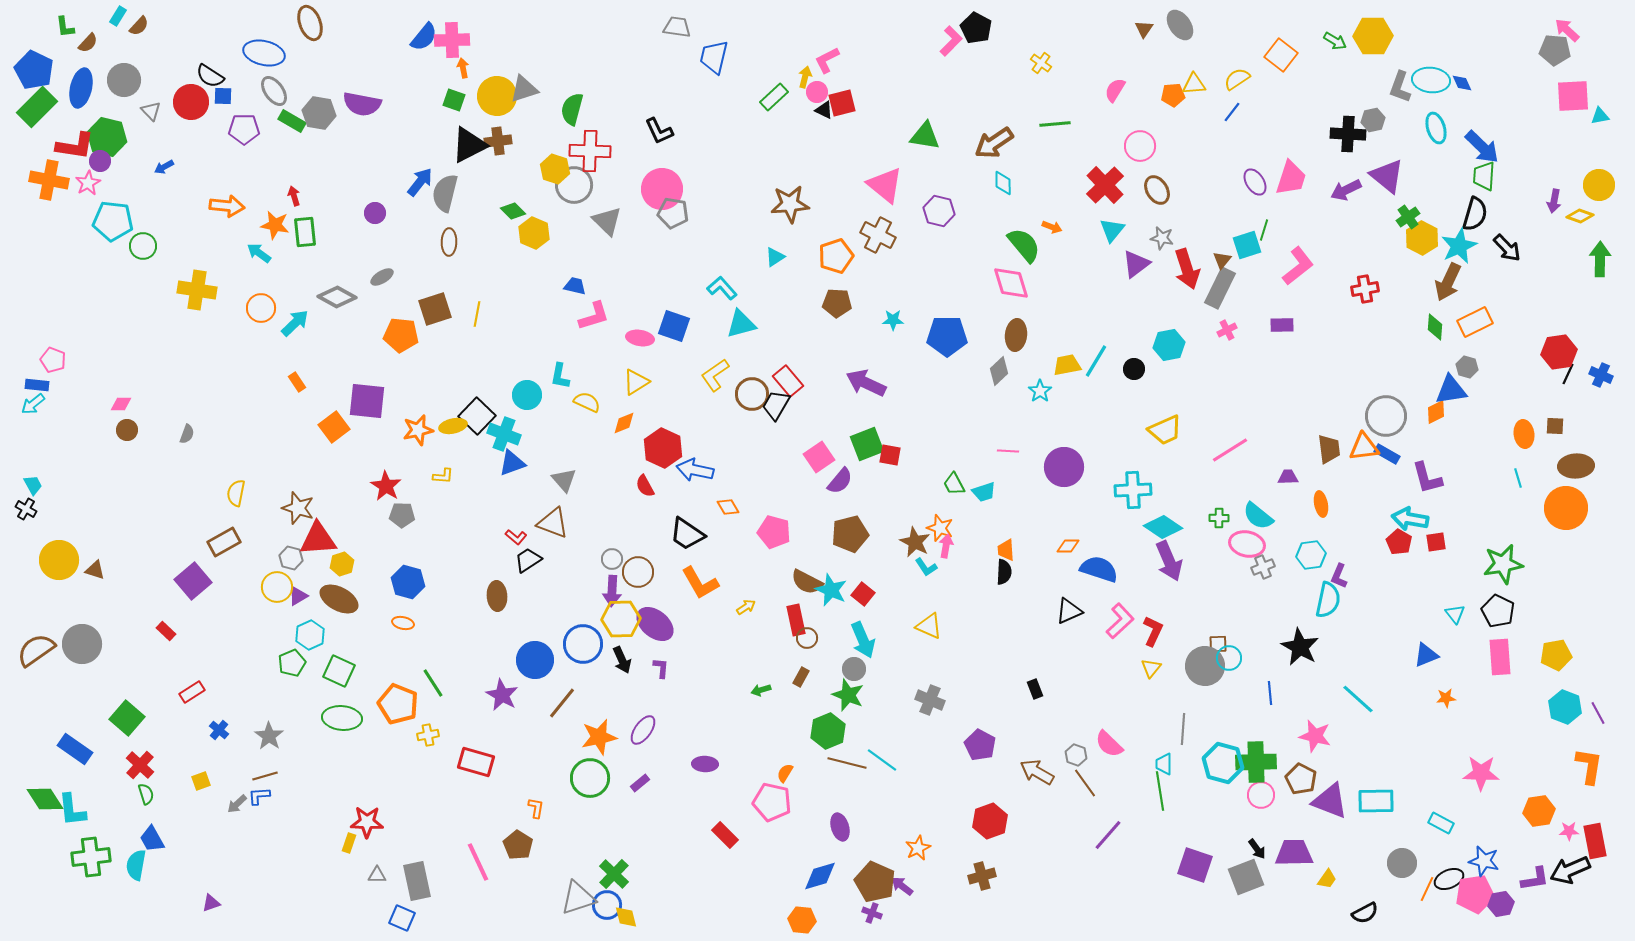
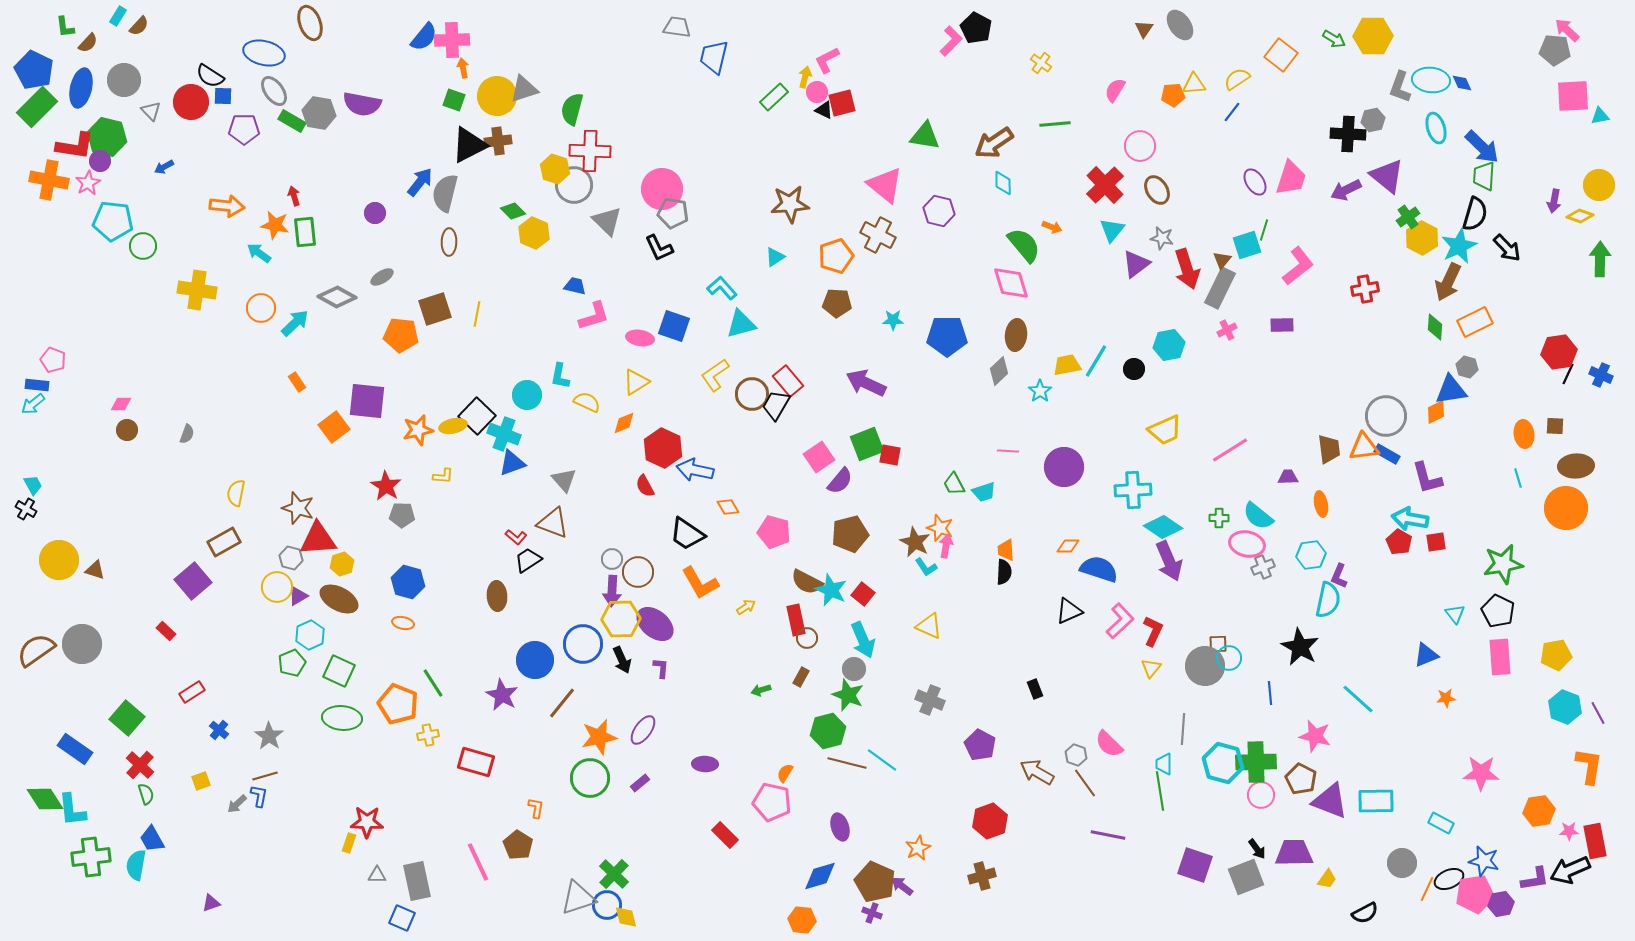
green arrow at (1335, 41): moved 1 px left, 2 px up
black L-shape at (659, 131): moved 117 px down
green hexagon at (828, 731): rotated 8 degrees clockwise
blue L-shape at (259, 796): rotated 105 degrees clockwise
purple line at (1108, 835): rotated 60 degrees clockwise
